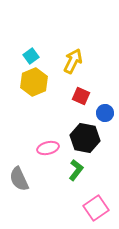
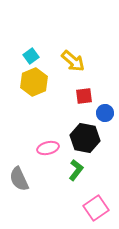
yellow arrow: rotated 105 degrees clockwise
red square: moved 3 px right; rotated 30 degrees counterclockwise
